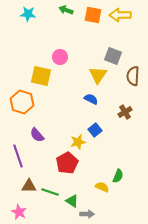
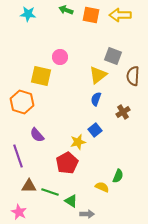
orange square: moved 2 px left
yellow triangle: rotated 18 degrees clockwise
blue semicircle: moved 5 px right; rotated 96 degrees counterclockwise
brown cross: moved 2 px left
green triangle: moved 1 px left
